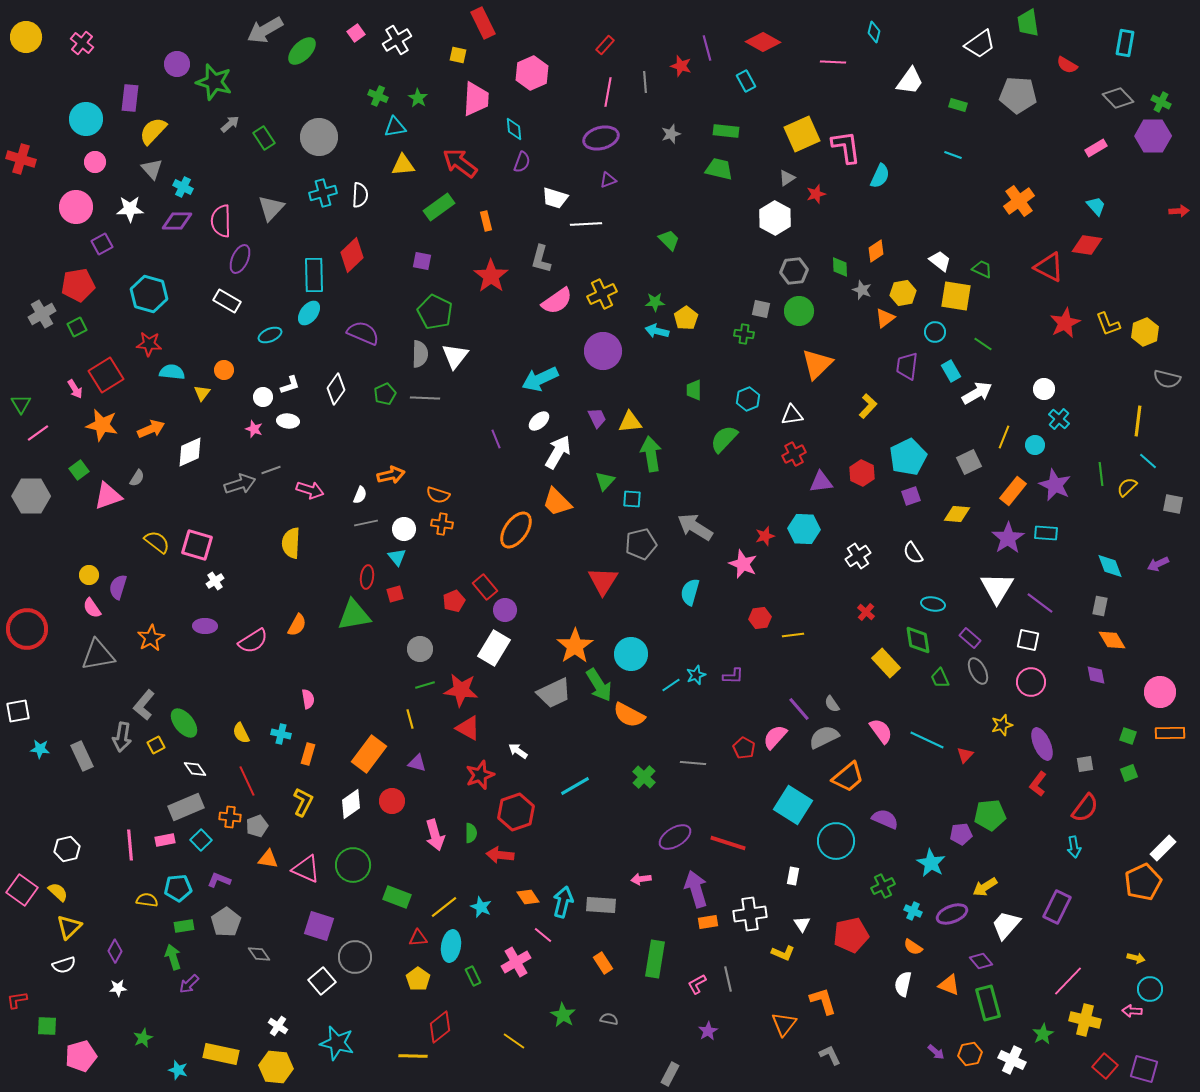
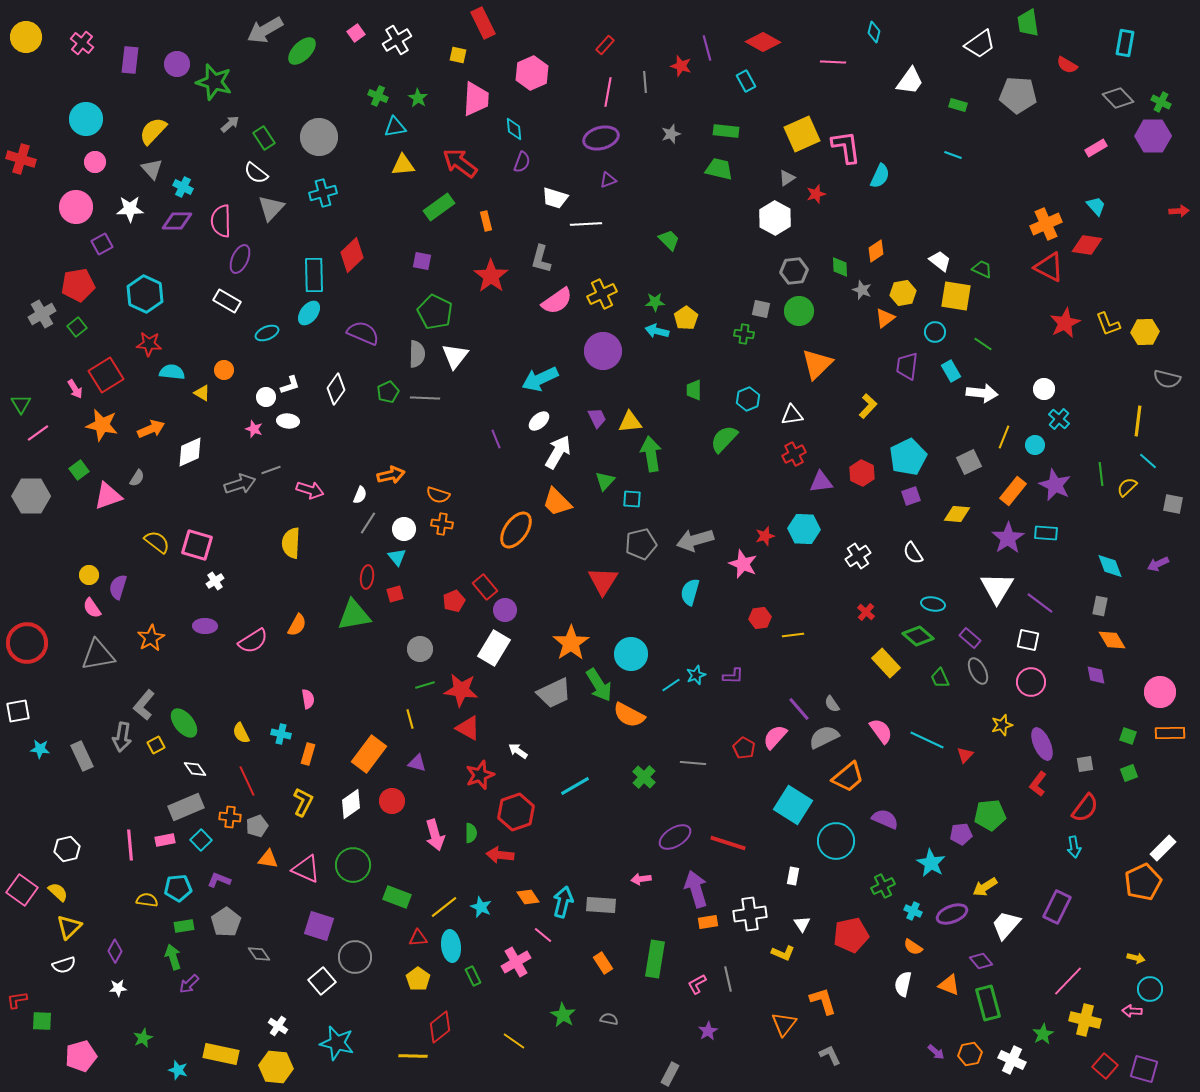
purple rectangle at (130, 98): moved 38 px up
white semicircle at (360, 195): moved 104 px left, 22 px up; rotated 125 degrees clockwise
orange cross at (1019, 201): moved 27 px right, 23 px down; rotated 12 degrees clockwise
cyan hexagon at (149, 294): moved 4 px left; rotated 9 degrees clockwise
green square at (77, 327): rotated 12 degrees counterclockwise
yellow hexagon at (1145, 332): rotated 20 degrees clockwise
cyan ellipse at (270, 335): moved 3 px left, 2 px up
gray semicircle at (420, 354): moved 3 px left
yellow triangle at (202, 393): rotated 36 degrees counterclockwise
white arrow at (977, 393): moved 5 px right; rotated 36 degrees clockwise
green pentagon at (385, 394): moved 3 px right, 2 px up
white circle at (263, 397): moved 3 px right
gray line at (366, 523): moved 2 px right; rotated 45 degrees counterclockwise
gray arrow at (695, 527): moved 13 px down; rotated 48 degrees counterclockwise
red circle at (27, 629): moved 14 px down
green diamond at (918, 640): moved 4 px up; rotated 40 degrees counterclockwise
orange star at (575, 646): moved 4 px left, 3 px up
cyan ellipse at (451, 946): rotated 16 degrees counterclockwise
green square at (47, 1026): moved 5 px left, 5 px up
